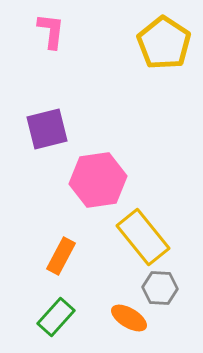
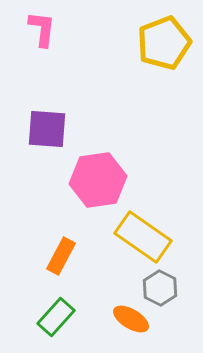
pink L-shape: moved 9 px left, 2 px up
yellow pentagon: rotated 18 degrees clockwise
purple square: rotated 18 degrees clockwise
yellow rectangle: rotated 16 degrees counterclockwise
gray hexagon: rotated 24 degrees clockwise
orange ellipse: moved 2 px right, 1 px down
